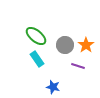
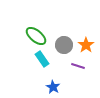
gray circle: moved 1 px left
cyan rectangle: moved 5 px right
blue star: rotated 16 degrees clockwise
